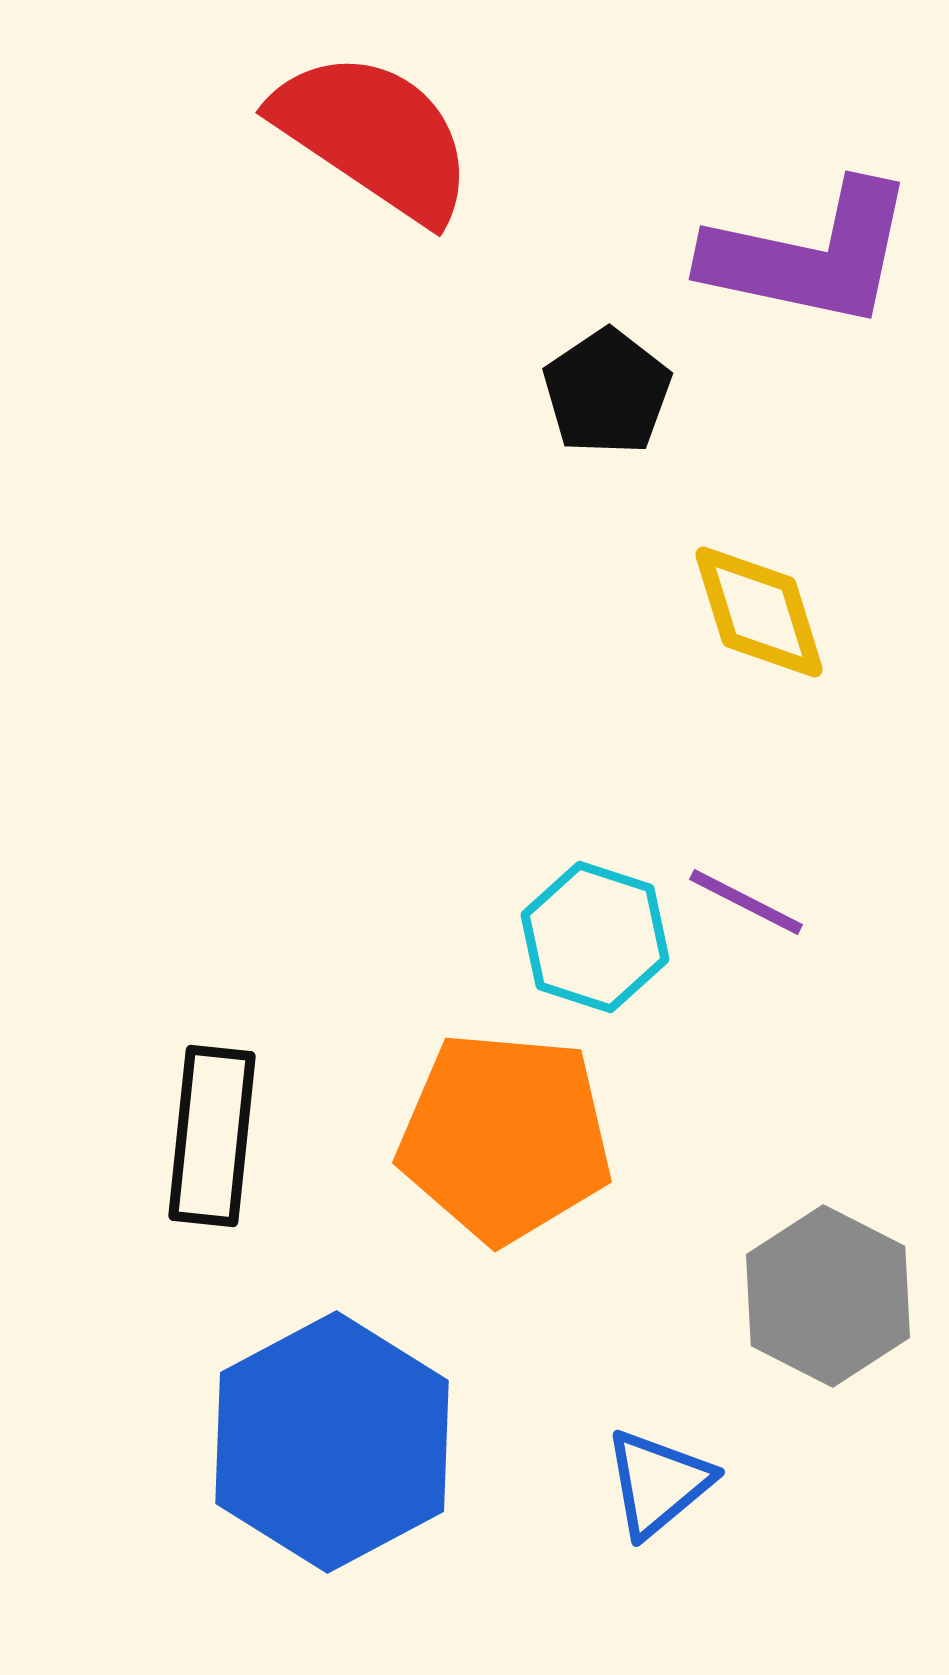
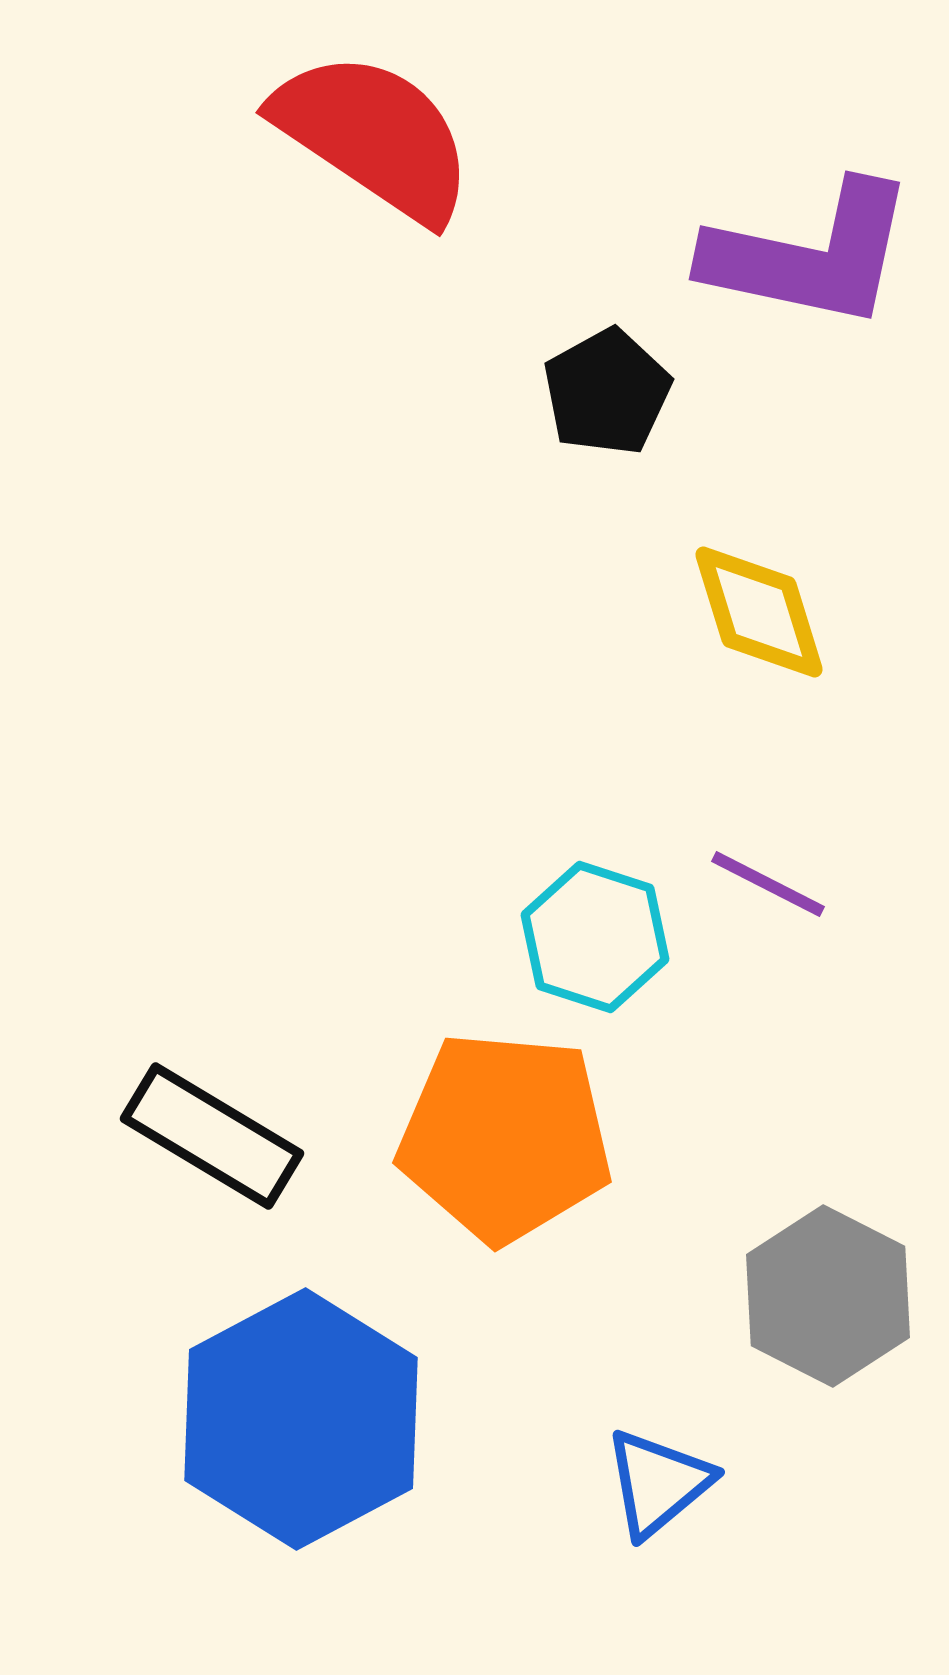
black pentagon: rotated 5 degrees clockwise
purple line: moved 22 px right, 18 px up
black rectangle: rotated 65 degrees counterclockwise
blue hexagon: moved 31 px left, 23 px up
